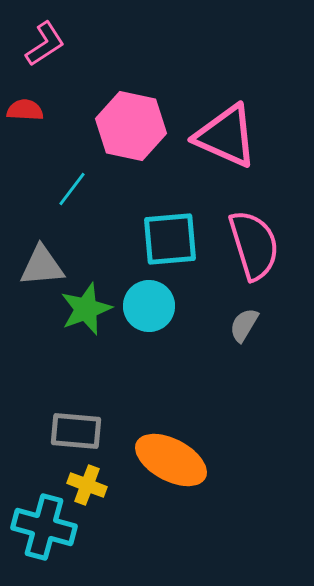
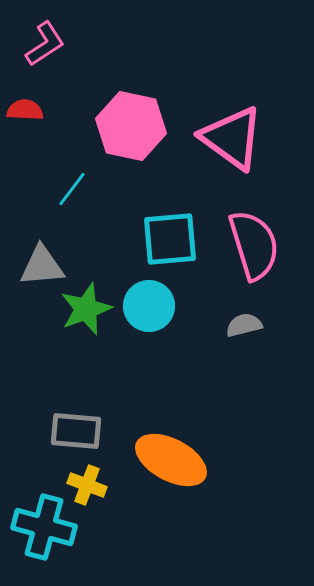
pink triangle: moved 6 px right, 2 px down; rotated 12 degrees clockwise
gray semicircle: rotated 45 degrees clockwise
